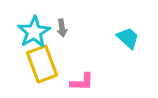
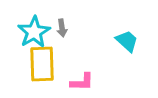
cyan trapezoid: moved 1 px left, 3 px down
yellow rectangle: rotated 18 degrees clockwise
